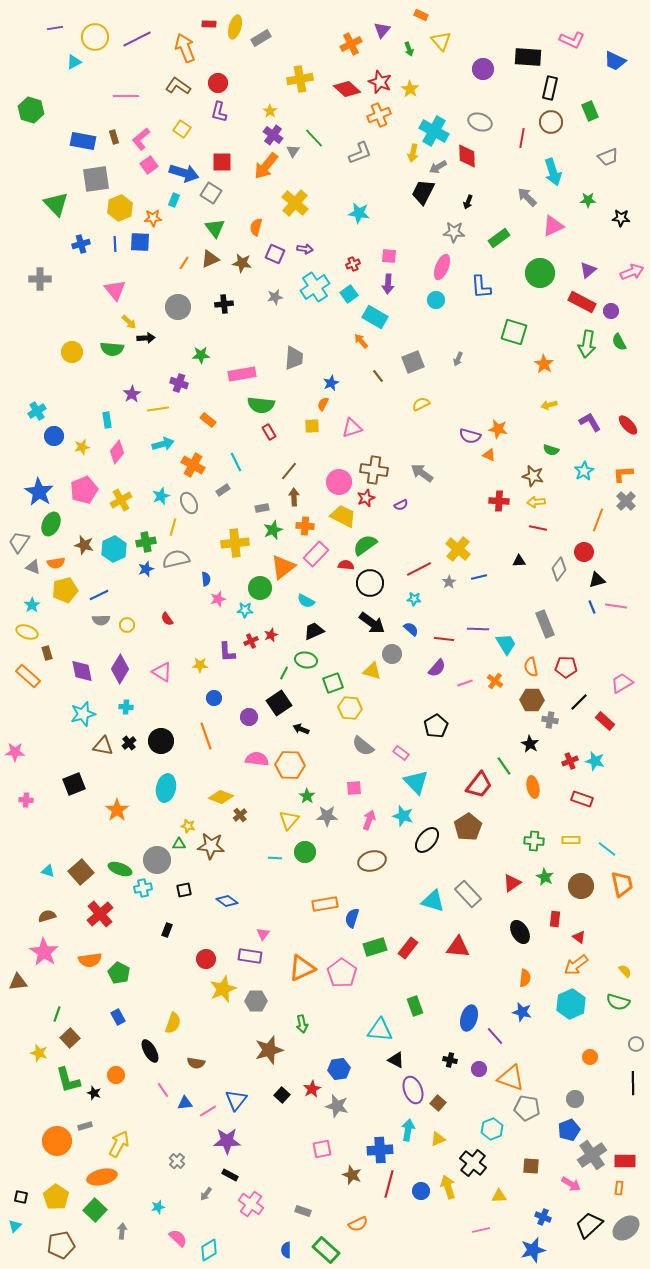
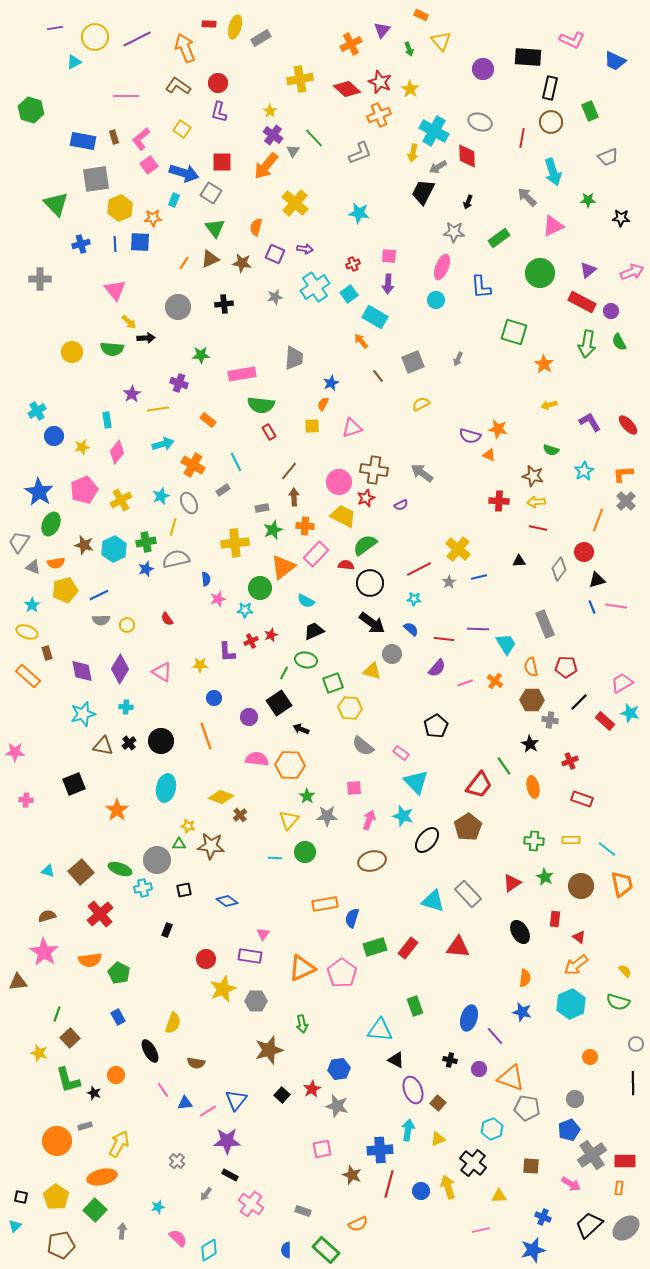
cyan star at (595, 761): moved 35 px right, 48 px up
